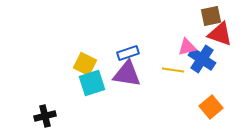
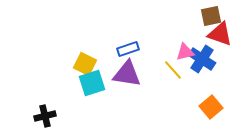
pink triangle: moved 2 px left, 5 px down
blue rectangle: moved 4 px up
yellow line: rotated 40 degrees clockwise
